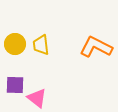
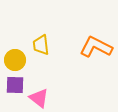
yellow circle: moved 16 px down
pink triangle: moved 2 px right
